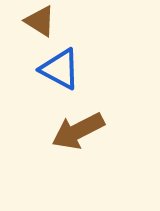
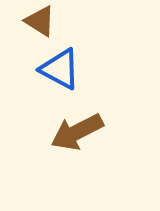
brown arrow: moved 1 px left, 1 px down
